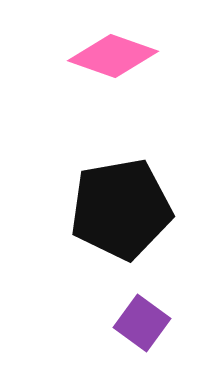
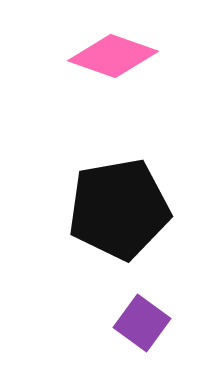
black pentagon: moved 2 px left
